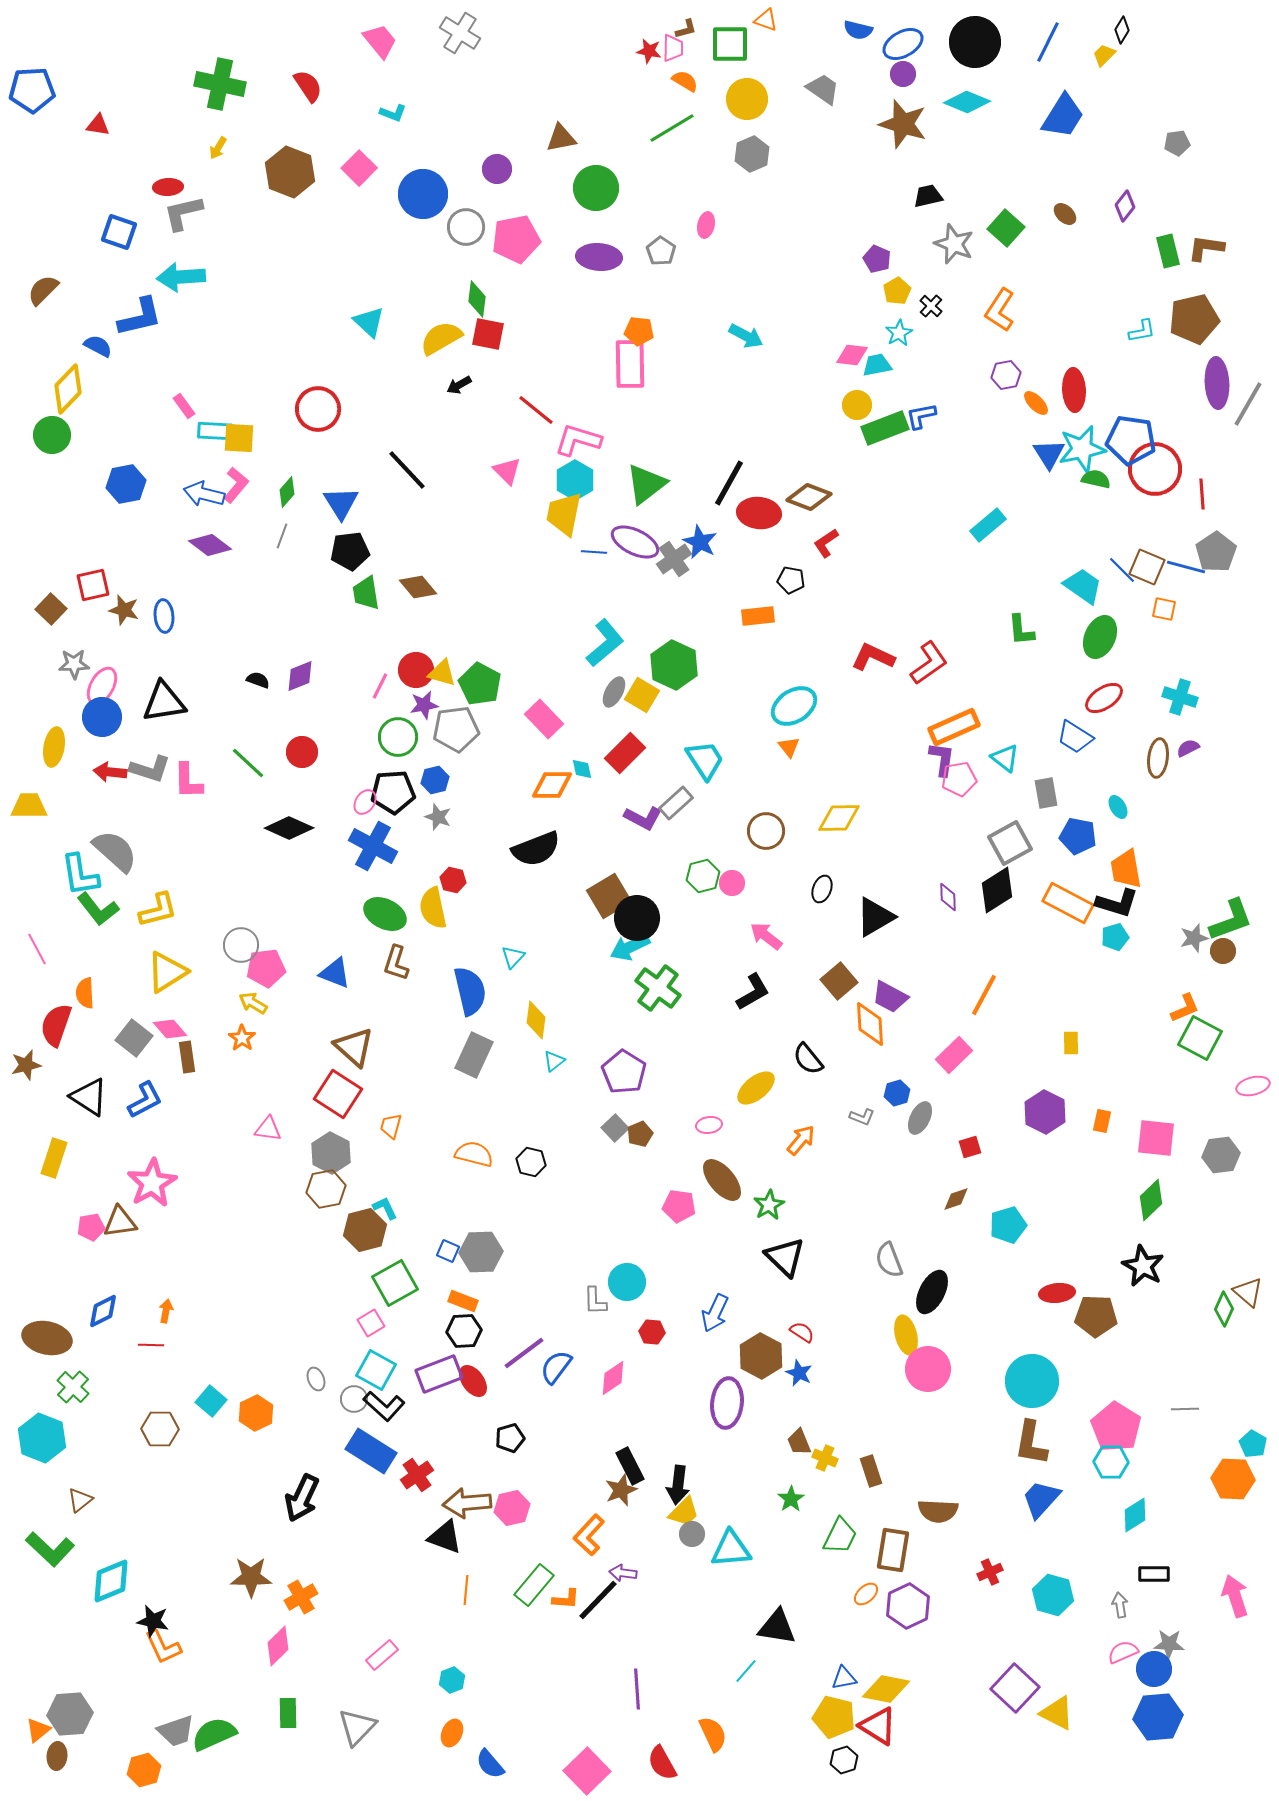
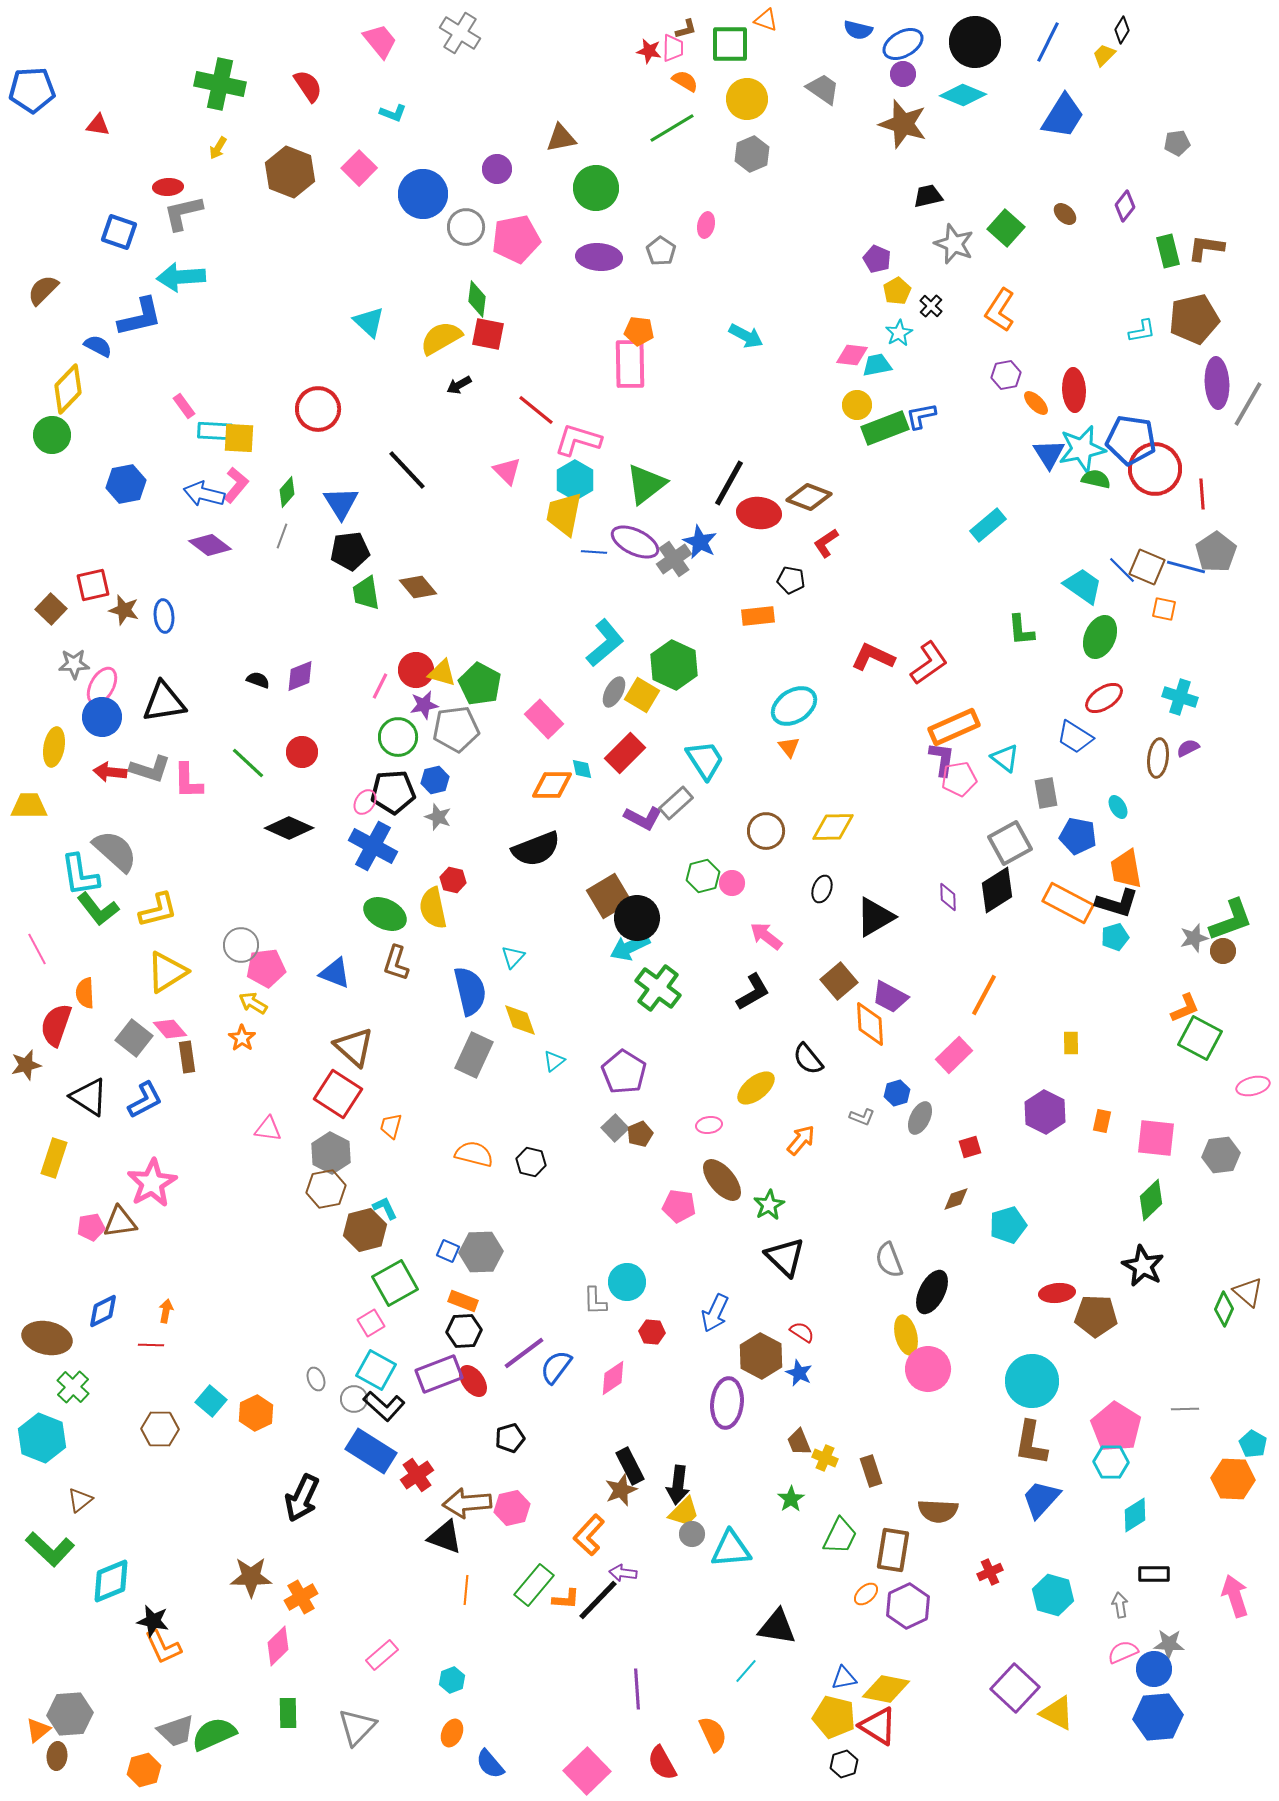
cyan diamond at (967, 102): moved 4 px left, 7 px up
yellow diamond at (839, 818): moved 6 px left, 9 px down
yellow diamond at (536, 1020): moved 16 px left; rotated 27 degrees counterclockwise
black hexagon at (844, 1760): moved 4 px down
